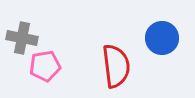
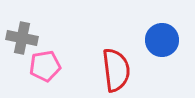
blue circle: moved 2 px down
red semicircle: moved 4 px down
